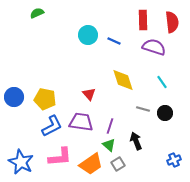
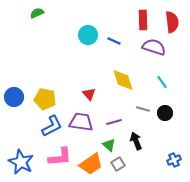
purple line: moved 4 px right, 4 px up; rotated 56 degrees clockwise
